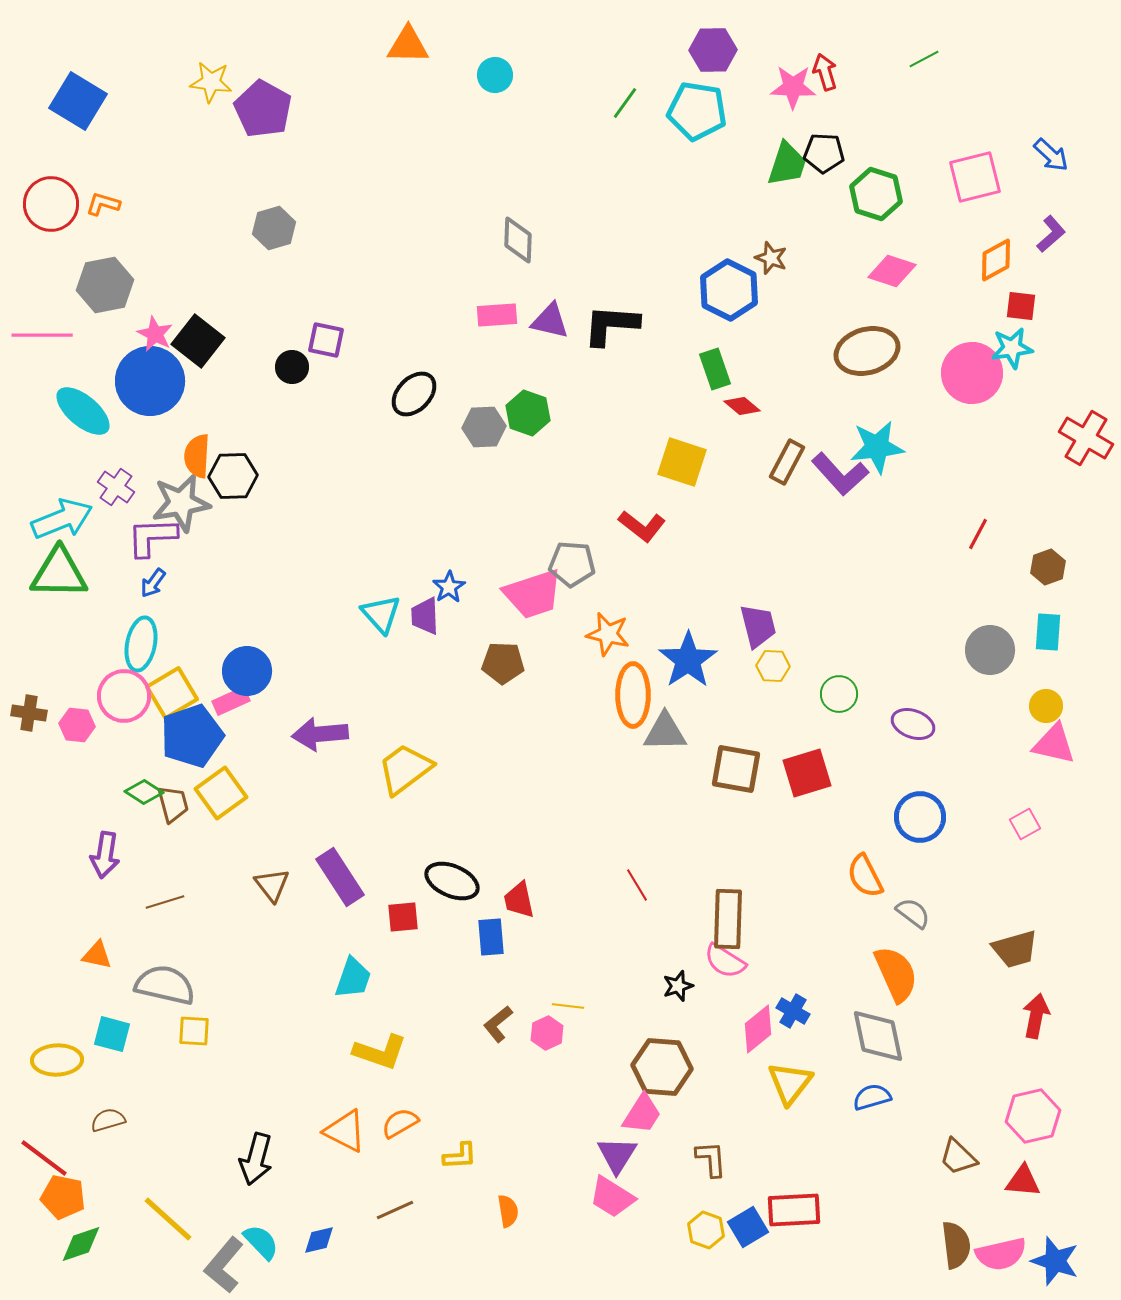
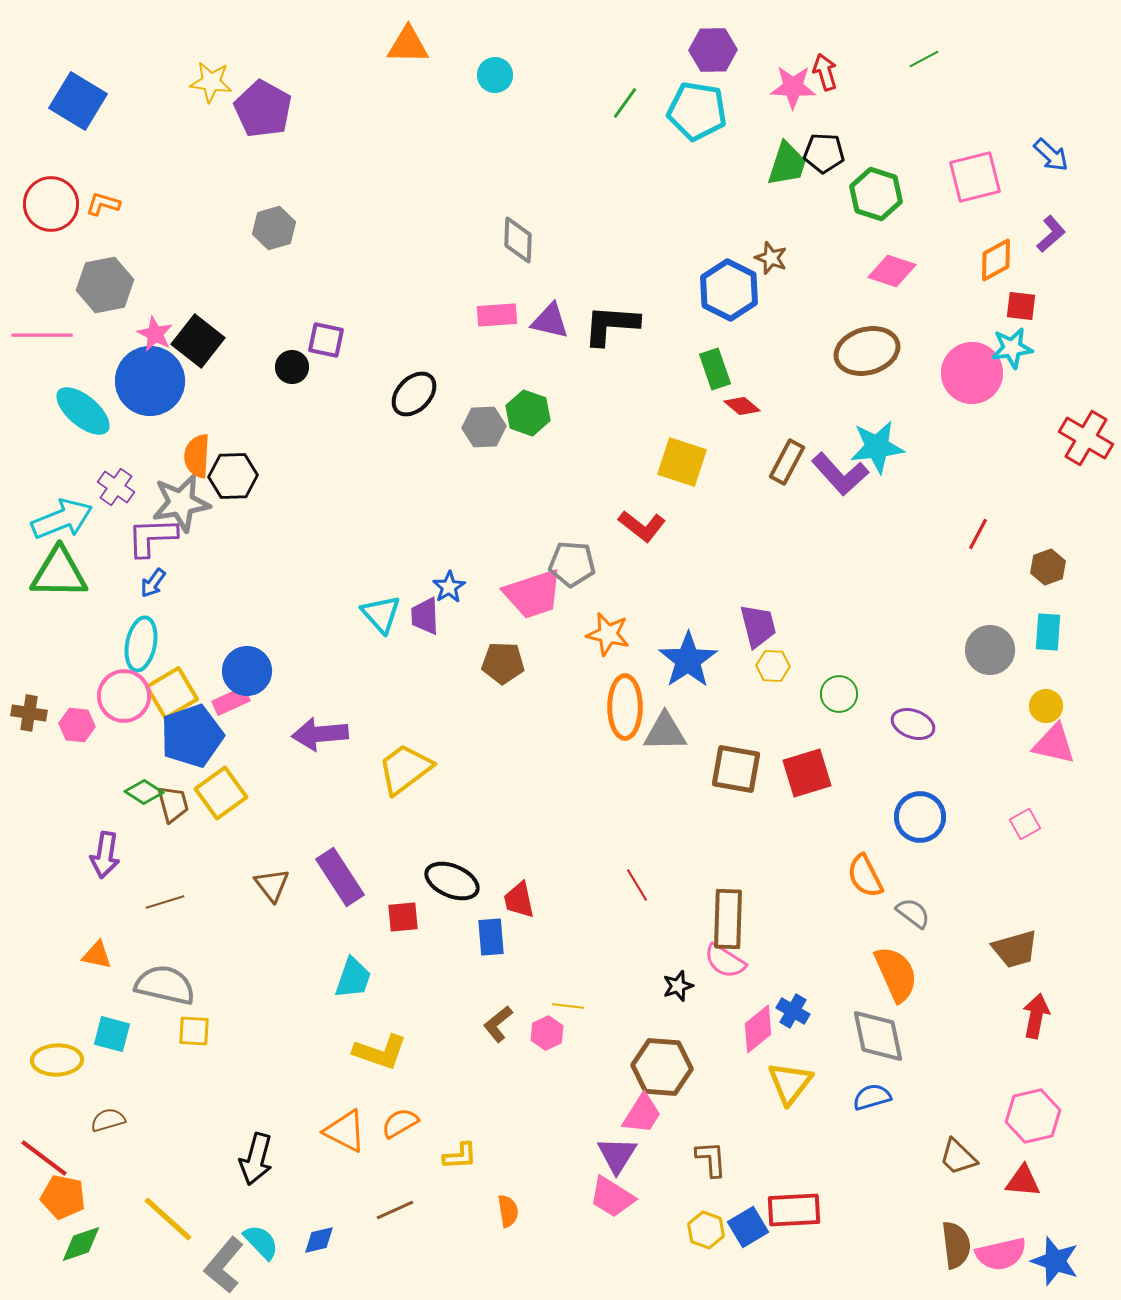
orange ellipse at (633, 695): moved 8 px left, 12 px down
